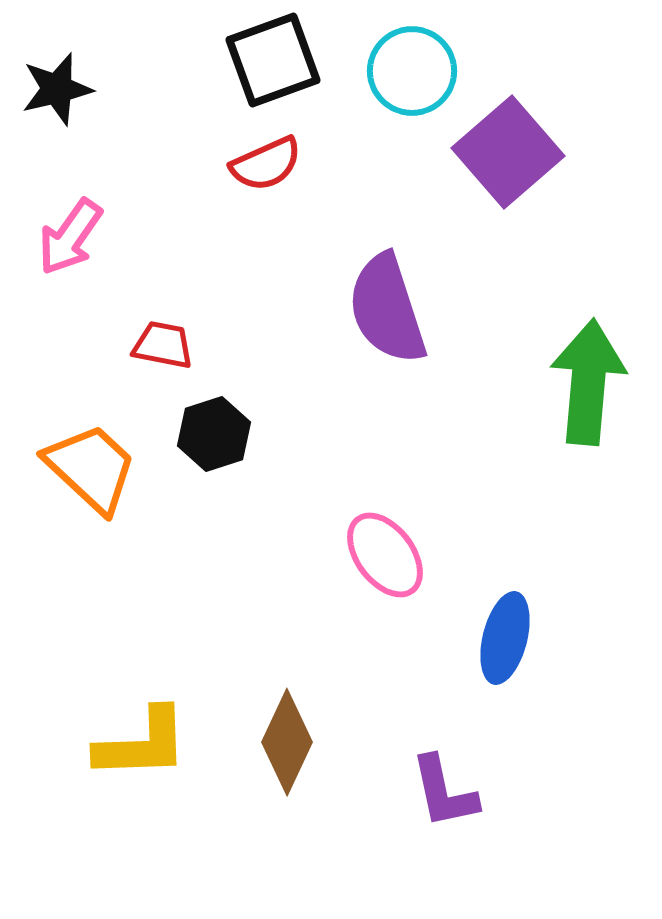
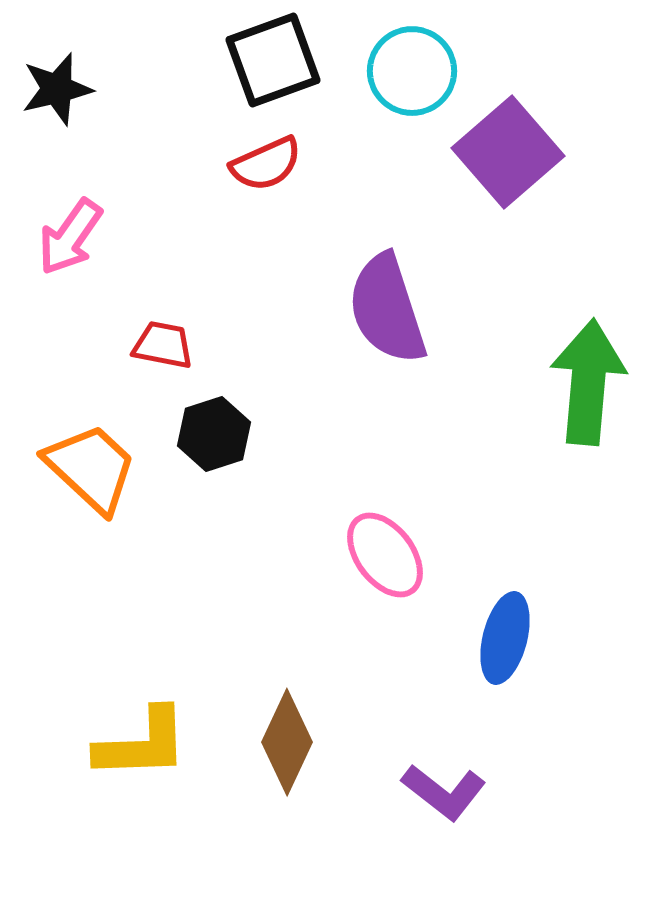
purple L-shape: rotated 40 degrees counterclockwise
